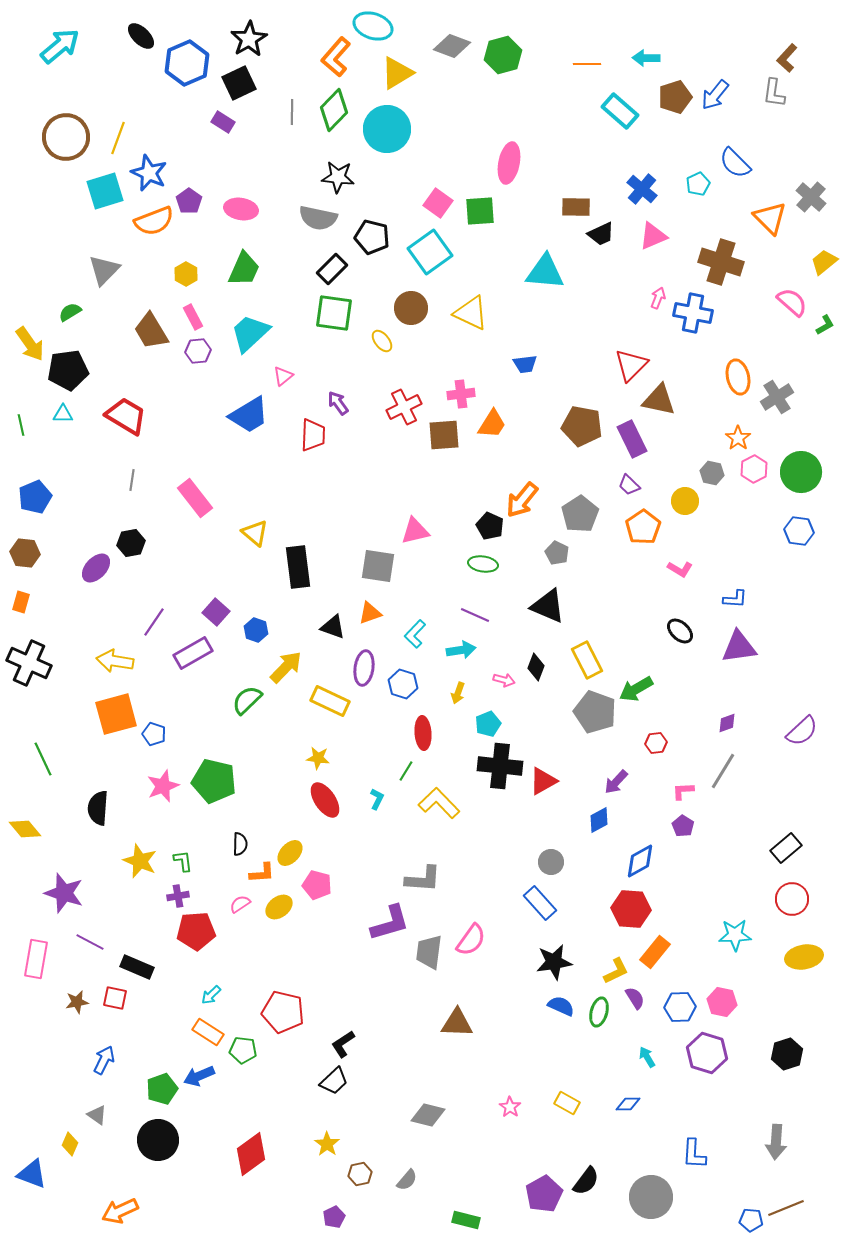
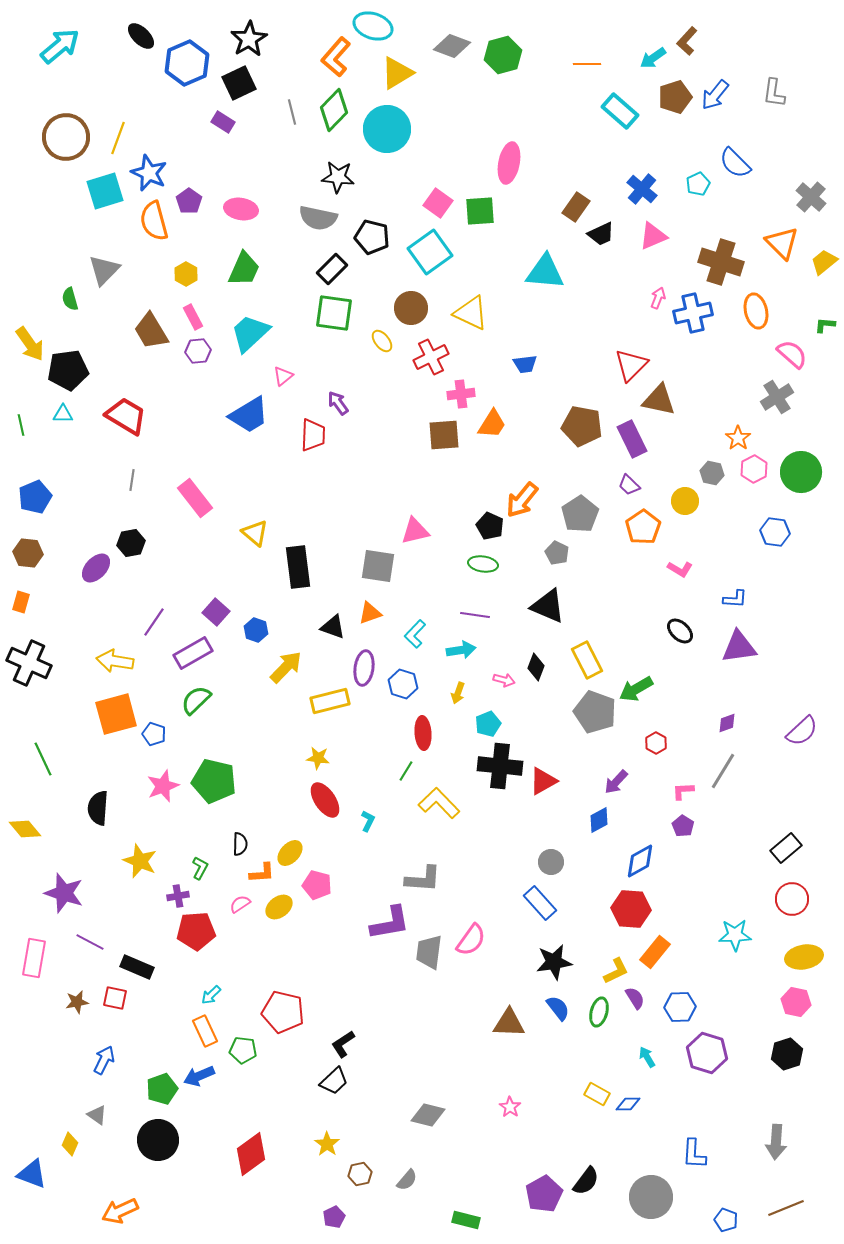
cyan arrow at (646, 58): moved 7 px right; rotated 36 degrees counterclockwise
brown L-shape at (787, 58): moved 100 px left, 17 px up
gray line at (292, 112): rotated 15 degrees counterclockwise
brown rectangle at (576, 207): rotated 56 degrees counterclockwise
orange triangle at (770, 218): moved 12 px right, 25 px down
orange semicircle at (154, 221): rotated 96 degrees clockwise
pink semicircle at (792, 302): moved 52 px down
green semicircle at (70, 312): moved 13 px up; rotated 75 degrees counterclockwise
blue cross at (693, 313): rotated 24 degrees counterclockwise
green L-shape at (825, 325): rotated 145 degrees counterclockwise
orange ellipse at (738, 377): moved 18 px right, 66 px up
red cross at (404, 407): moved 27 px right, 50 px up
blue hexagon at (799, 531): moved 24 px left, 1 px down
brown hexagon at (25, 553): moved 3 px right
purple line at (475, 615): rotated 16 degrees counterclockwise
green semicircle at (247, 700): moved 51 px left
yellow rectangle at (330, 701): rotated 39 degrees counterclockwise
red hexagon at (656, 743): rotated 25 degrees counterclockwise
cyan L-shape at (377, 799): moved 9 px left, 22 px down
green L-shape at (183, 861): moved 17 px right, 7 px down; rotated 35 degrees clockwise
purple L-shape at (390, 923): rotated 6 degrees clockwise
pink rectangle at (36, 959): moved 2 px left, 1 px up
pink hexagon at (722, 1002): moved 74 px right
blue semicircle at (561, 1006): moved 3 px left, 2 px down; rotated 28 degrees clockwise
brown triangle at (457, 1023): moved 52 px right
orange rectangle at (208, 1032): moved 3 px left, 1 px up; rotated 32 degrees clockwise
yellow rectangle at (567, 1103): moved 30 px right, 9 px up
blue pentagon at (751, 1220): moved 25 px left; rotated 15 degrees clockwise
